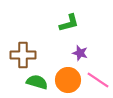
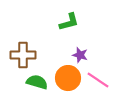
green L-shape: moved 1 px up
purple star: moved 2 px down
orange circle: moved 2 px up
